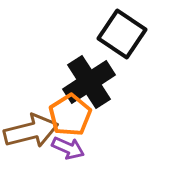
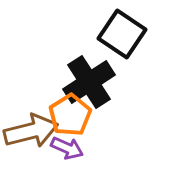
purple arrow: moved 1 px left
